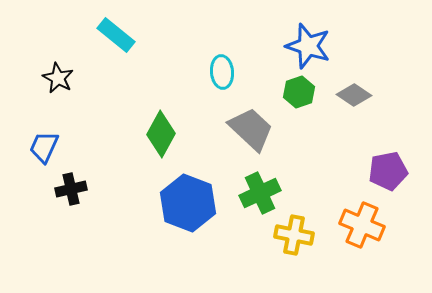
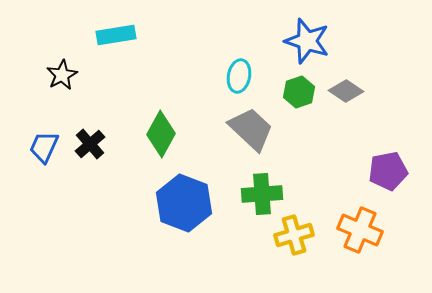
cyan rectangle: rotated 48 degrees counterclockwise
blue star: moved 1 px left, 5 px up
cyan ellipse: moved 17 px right, 4 px down; rotated 16 degrees clockwise
black star: moved 4 px right, 3 px up; rotated 16 degrees clockwise
gray diamond: moved 8 px left, 4 px up
black cross: moved 19 px right, 45 px up; rotated 28 degrees counterclockwise
green cross: moved 2 px right, 1 px down; rotated 21 degrees clockwise
blue hexagon: moved 4 px left
orange cross: moved 2 px left, 5 px down
yellow cross: rotated 27 degrees counterclockwise
